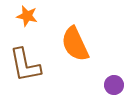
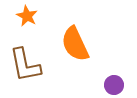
orange star: rotated 15 degrees clockwise
